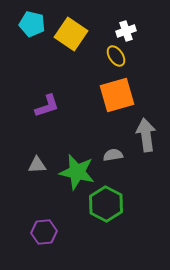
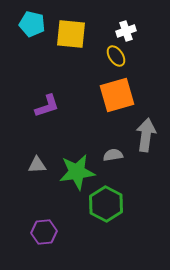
yellow square: rotated 28 degrees counterclockwise
gray arrow: rotated 16 degrees clockwise
green star: rotated 21 degrees counterclockwise
